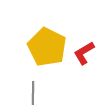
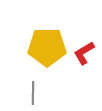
yellow pentagon: rotated 27 degrees counterclockwise
